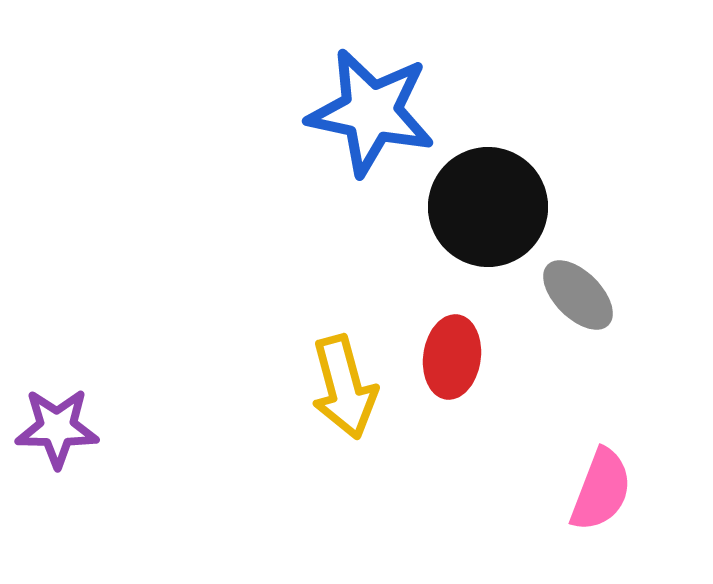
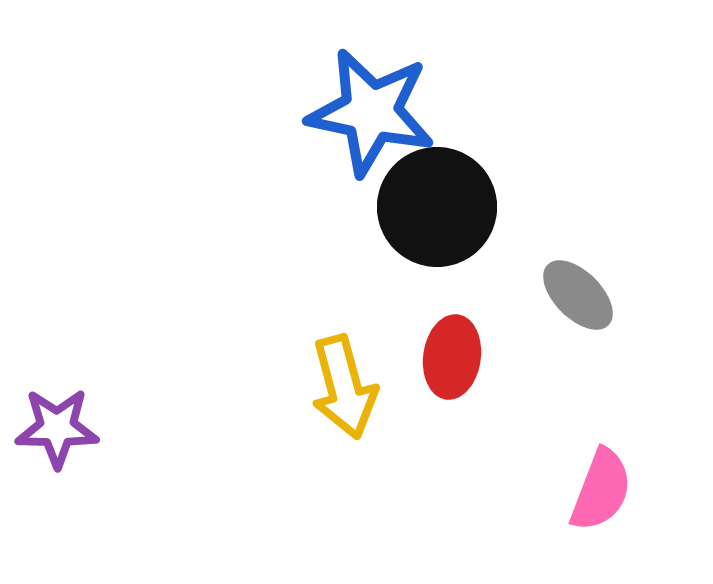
black circle: moved 51 px left
